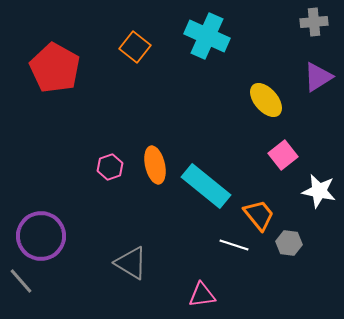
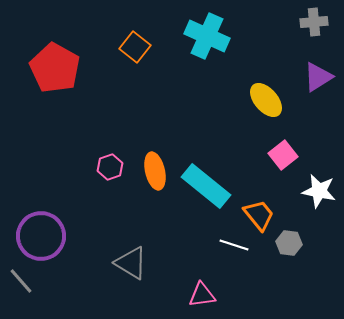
orange ellipse: moved 6 px down
